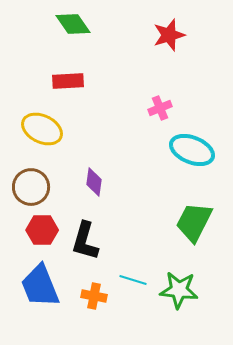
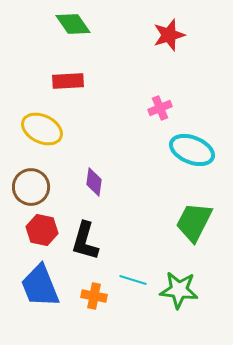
red hexagon: rotated 12 degrees clockwise
